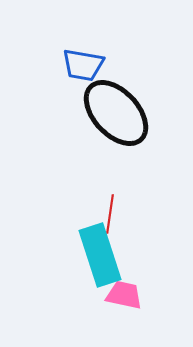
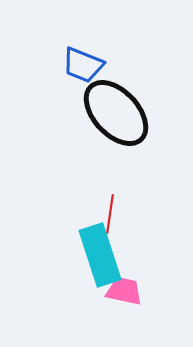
blue trapezoid: rotated 12 degrees clockwise
pink trapezoid: moved 4 px up
